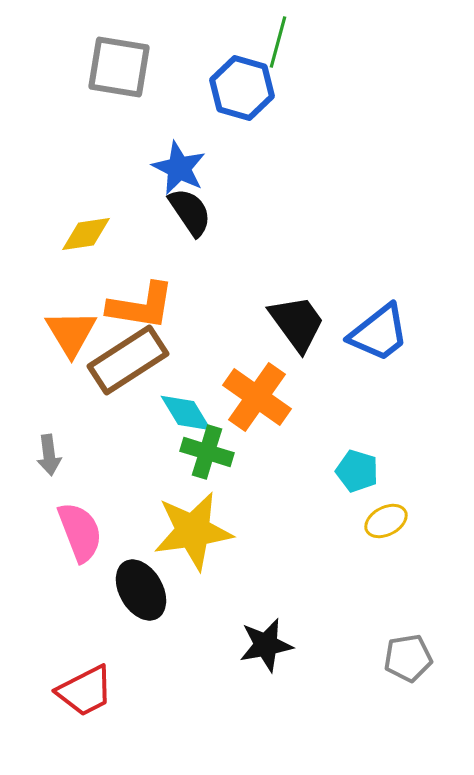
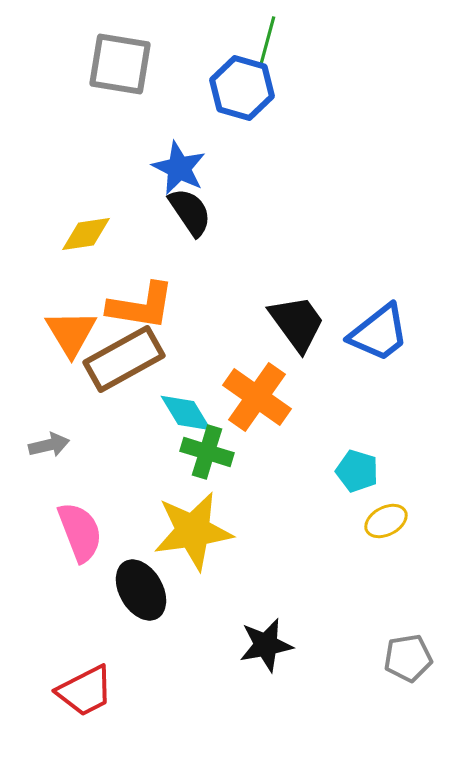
green line: moved 11 px left
gray square: moved 1 px right, 3 px up
brown rectangle: moved 4 px left, 1 px up; rotated 4 degrees clockwise
gray arrow: moved 10 px up; rotated 96 degrees counterclockwise
